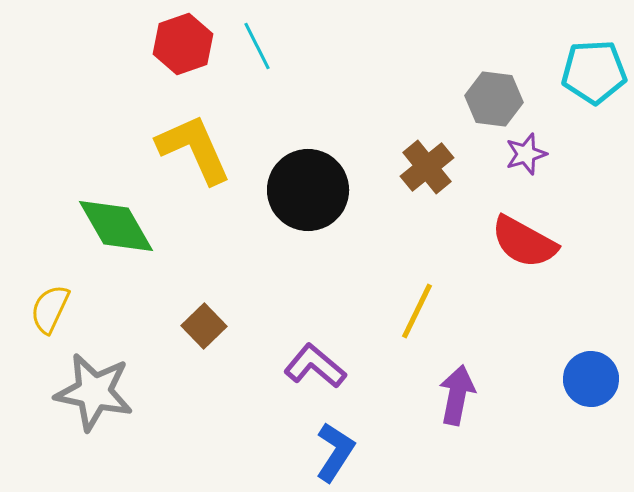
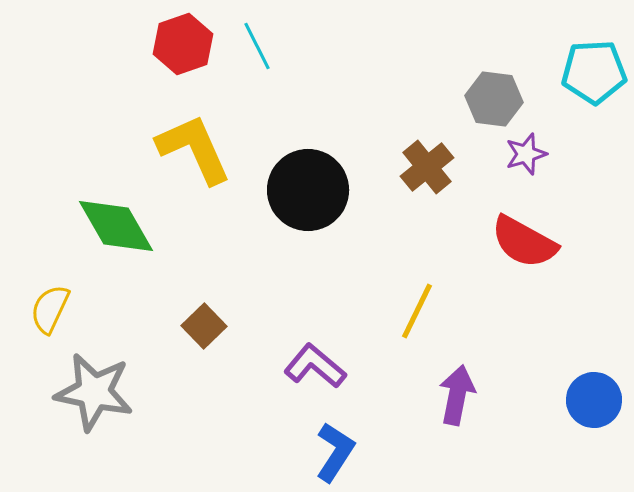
blue circle: moved 3 px right, 21 px down
